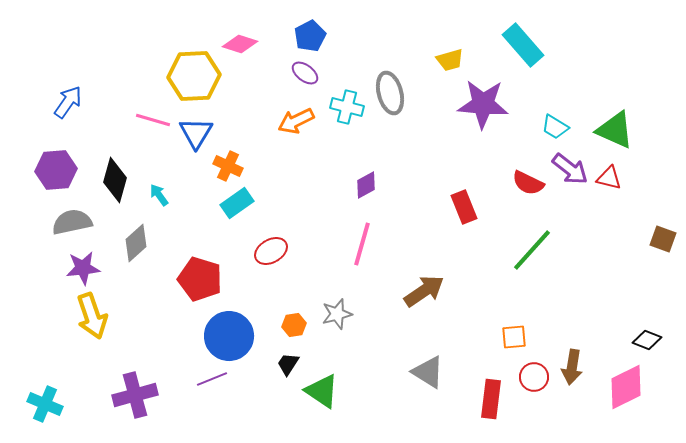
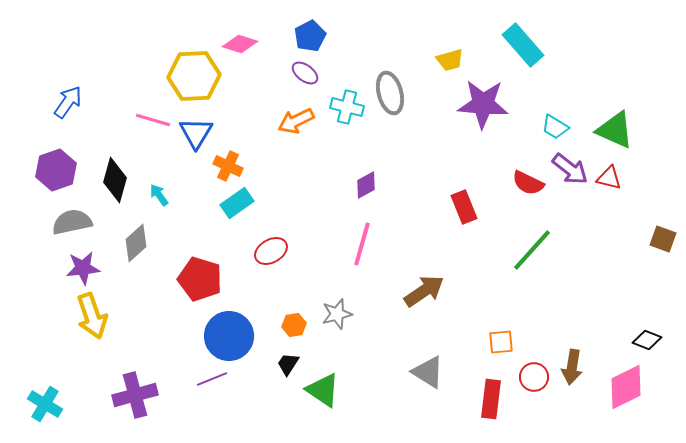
purple hexagon at (56, 170): rotated 15 degrees counterclockwise
orange square at (514, 337): moved 13 px left, 5 px down
green triangle at (322, 391): moved 1 px right, 1 px up
cyan cross at (45, 404): rotated 8 degrees clockwise
